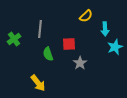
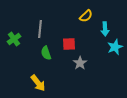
green semicircle: moved 2 px left, 1 px up
